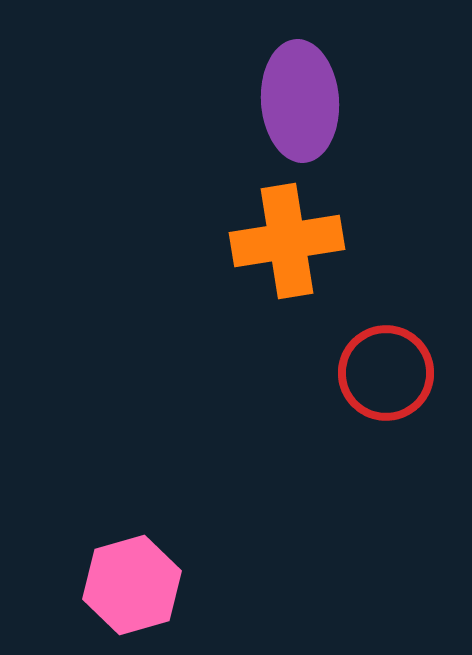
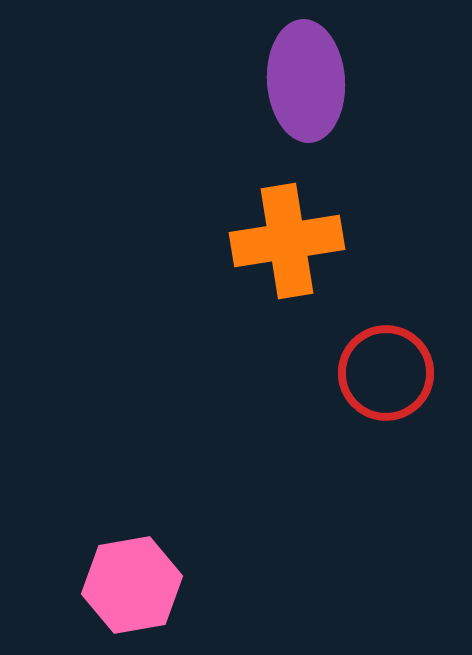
purple ellipse: moved 6 px right, 20 px up
pink hexagon: rotated 6 degrees clockwise
